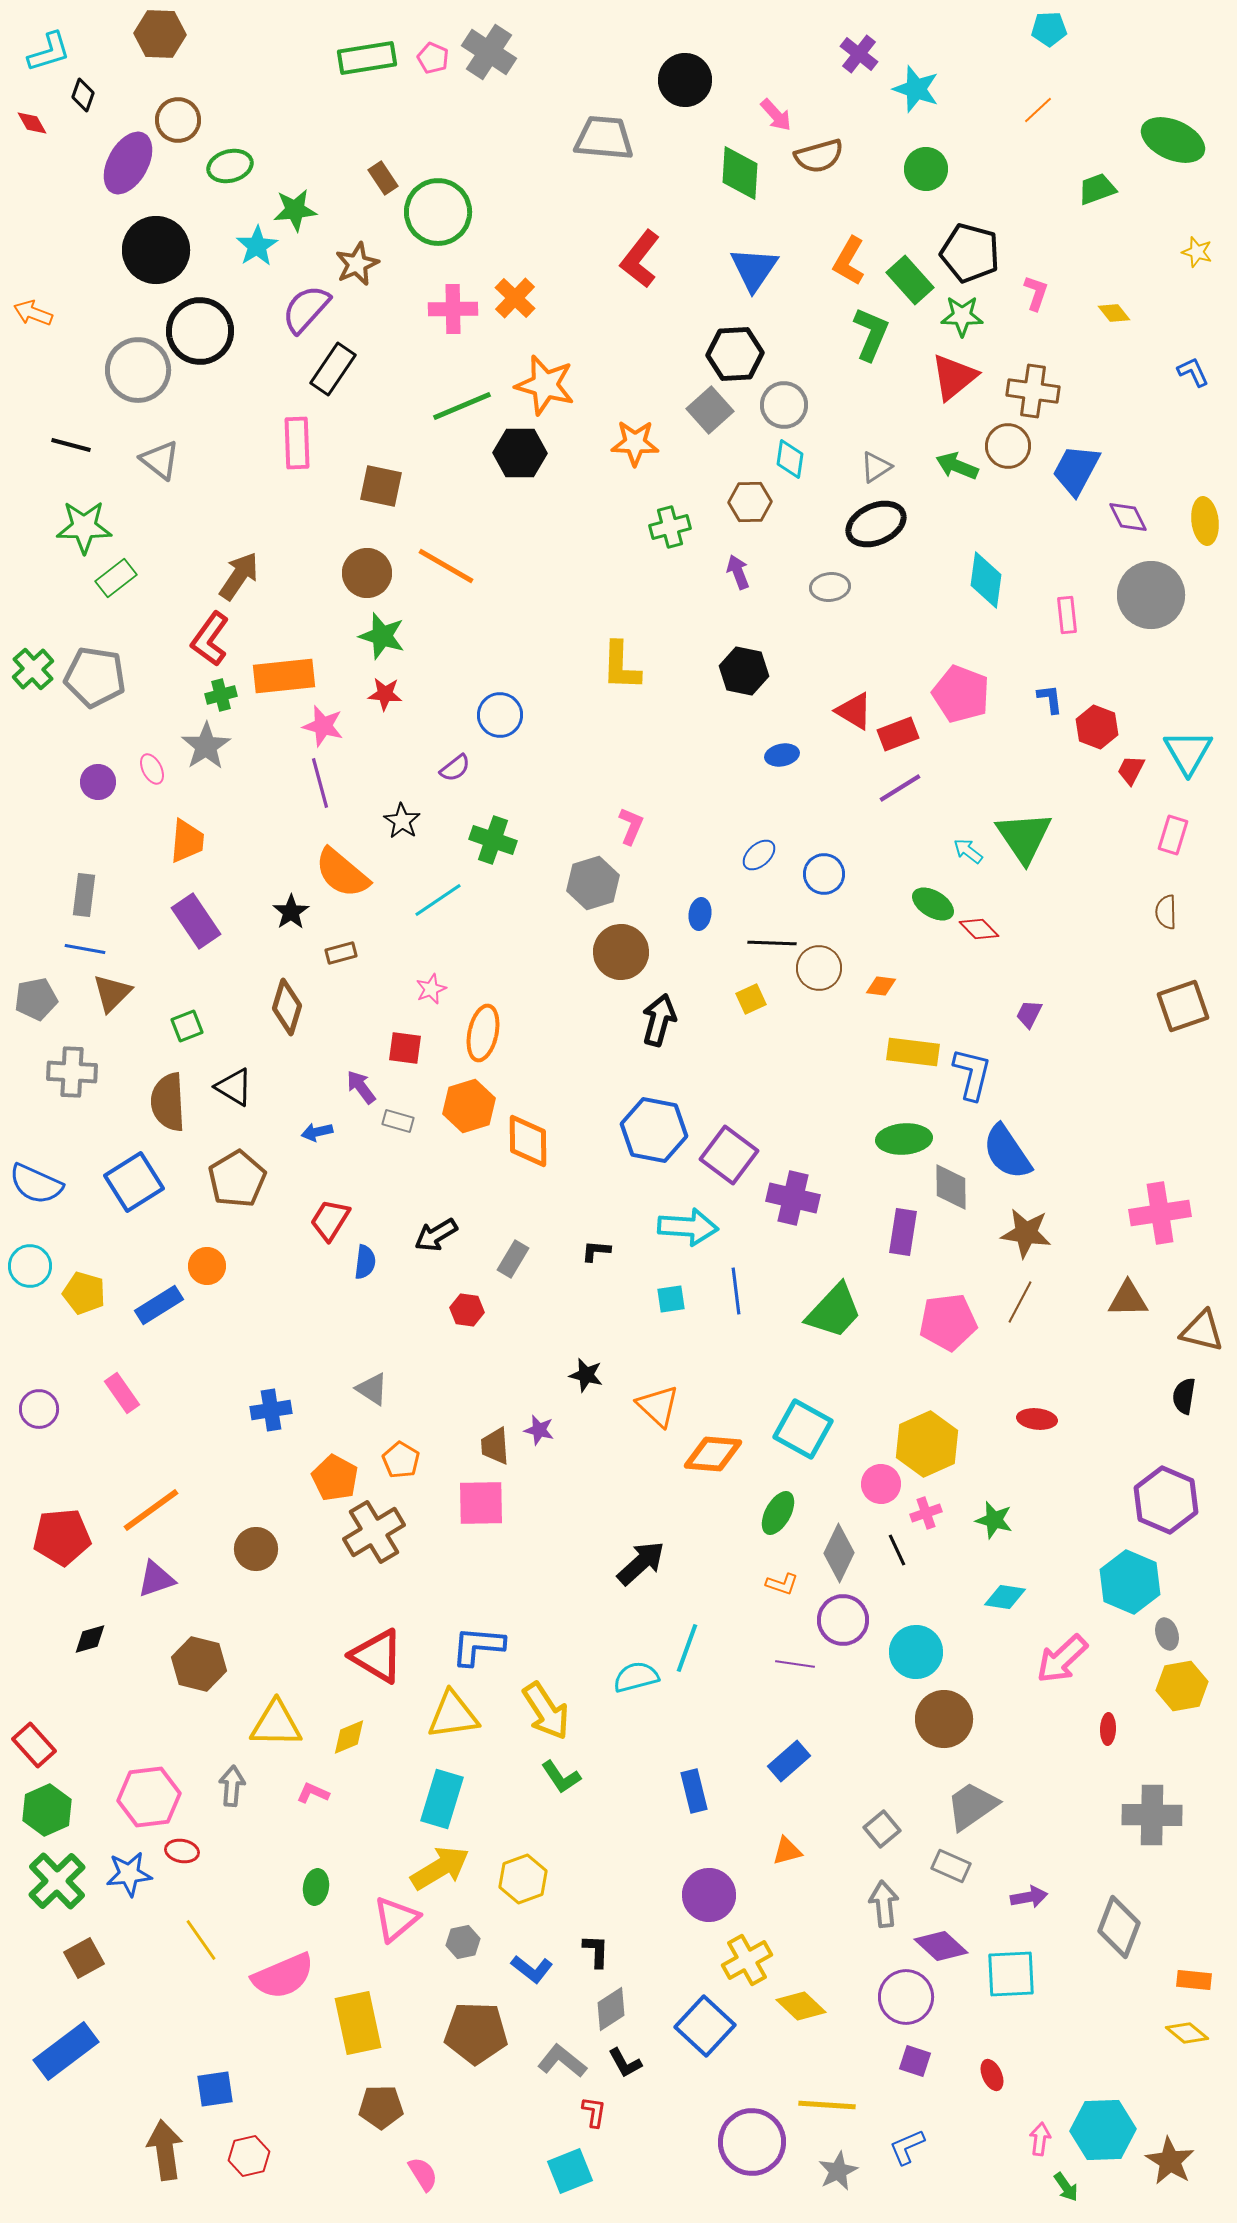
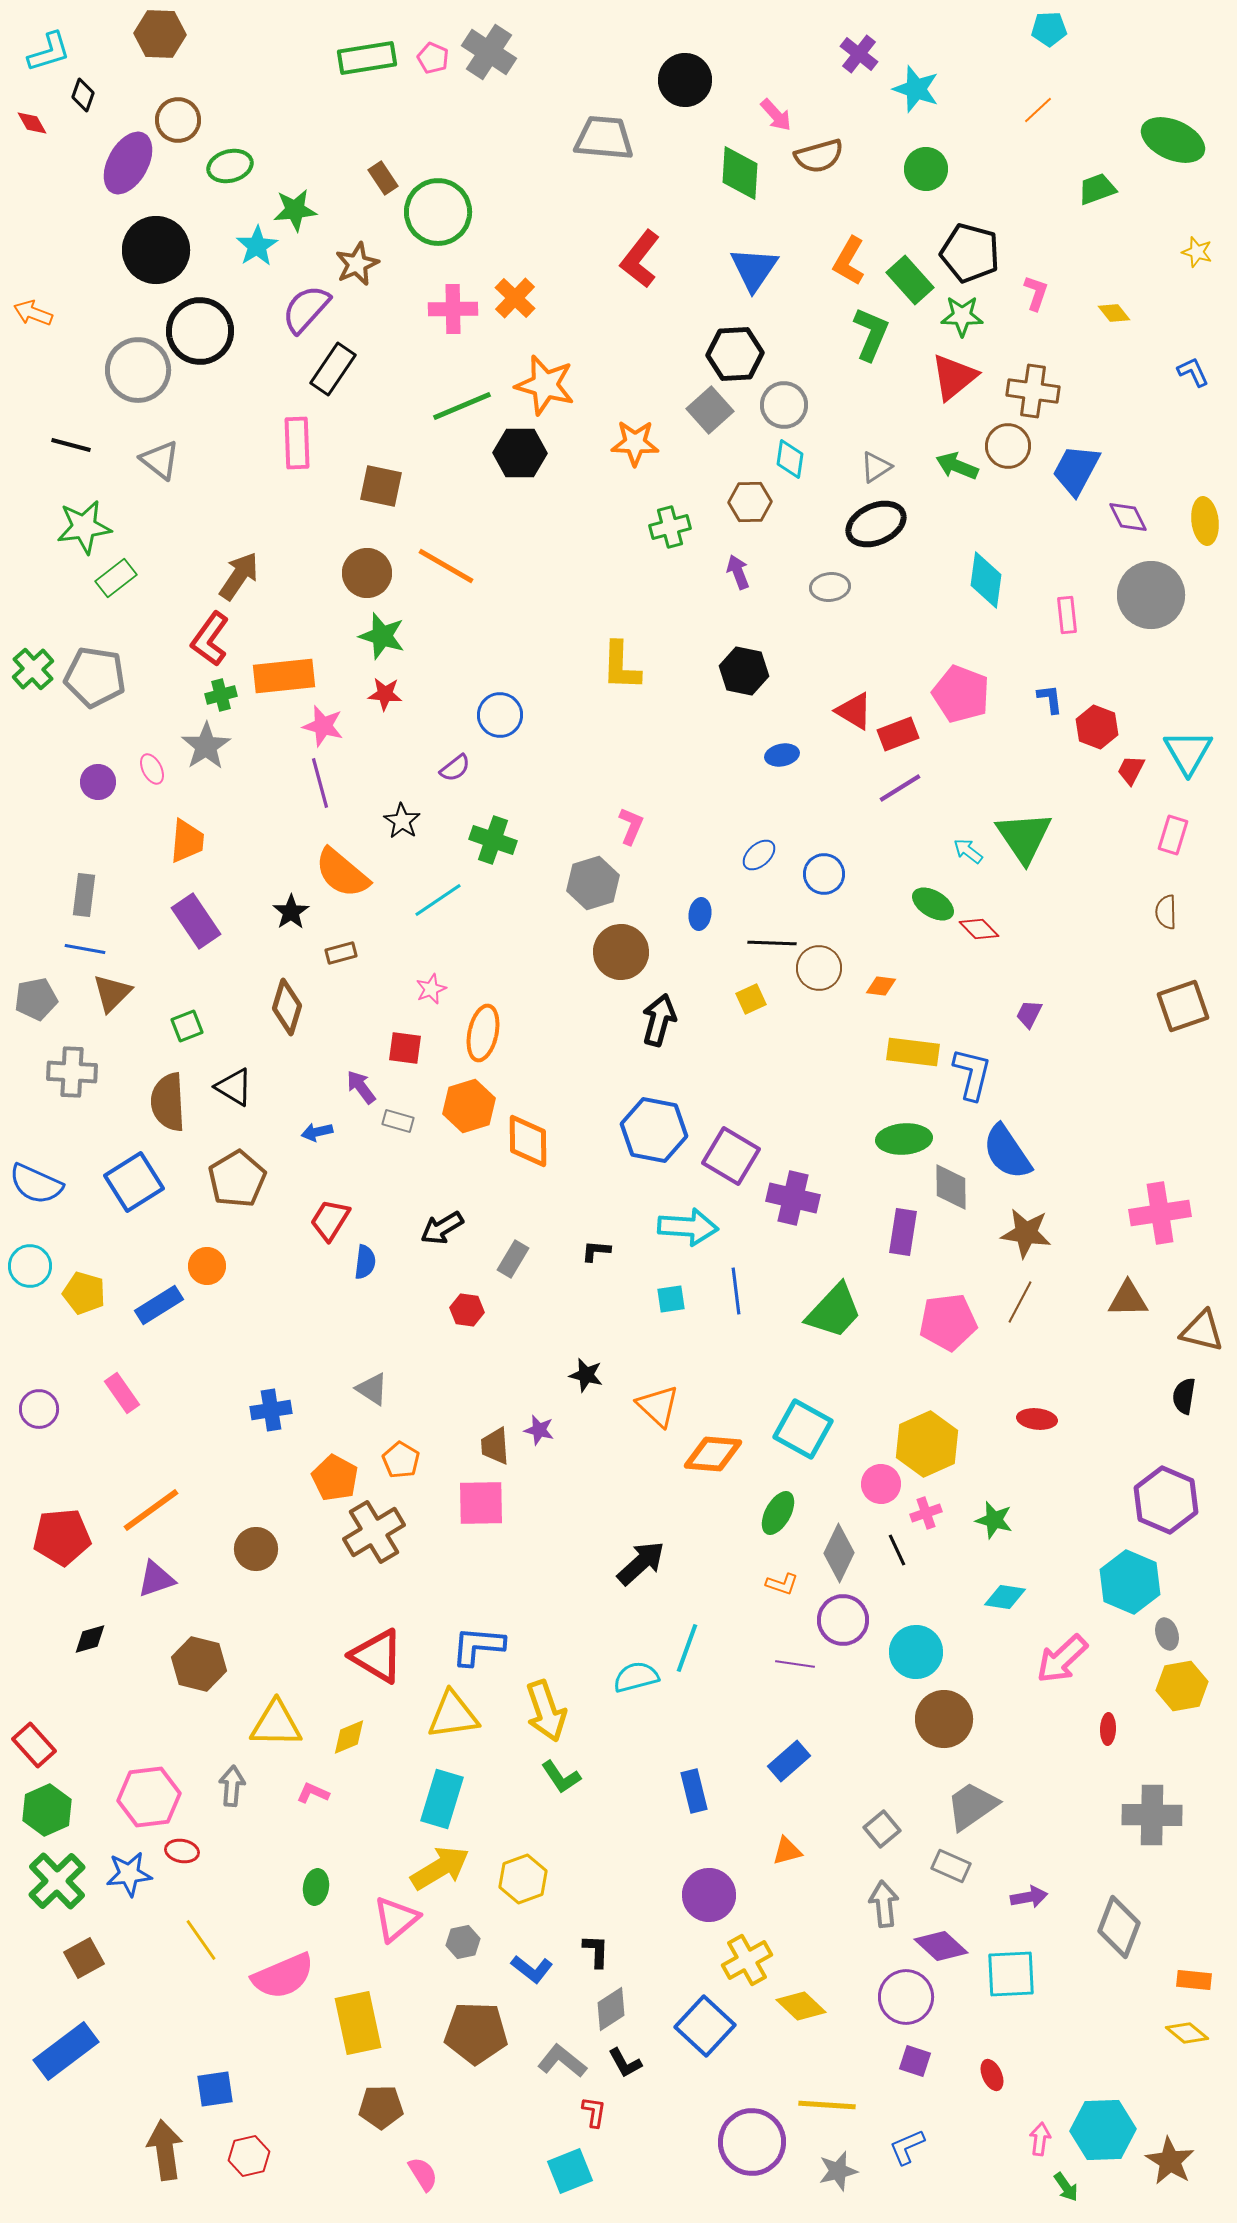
green star at (84, 527): rotated 8 degrees counterclockwise
purple square at (729, 1155): moved 2 px right, 1 px down; rotated 6 degrees counterclockwise
black arrow at (436, 1235): moved 6 px right, 7 px up
yellow arrow at (546, 1711): rotated 14 degrees clockwise
gray star at (838, 2171): rotated 12 degrees clockwise
